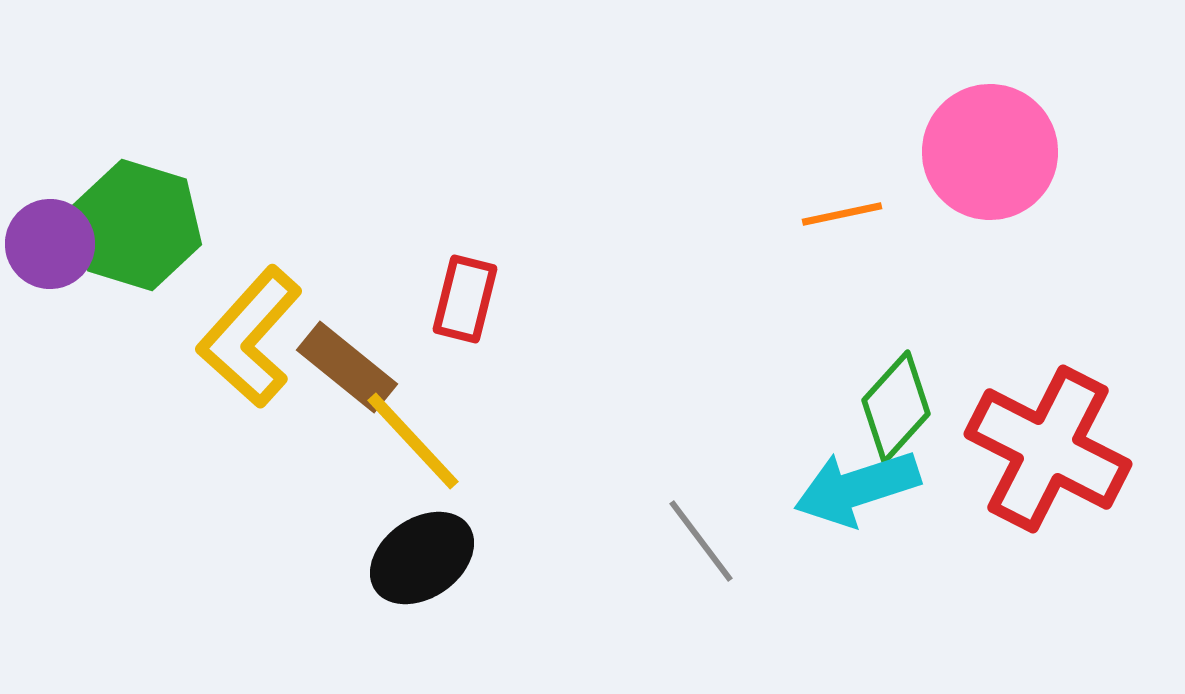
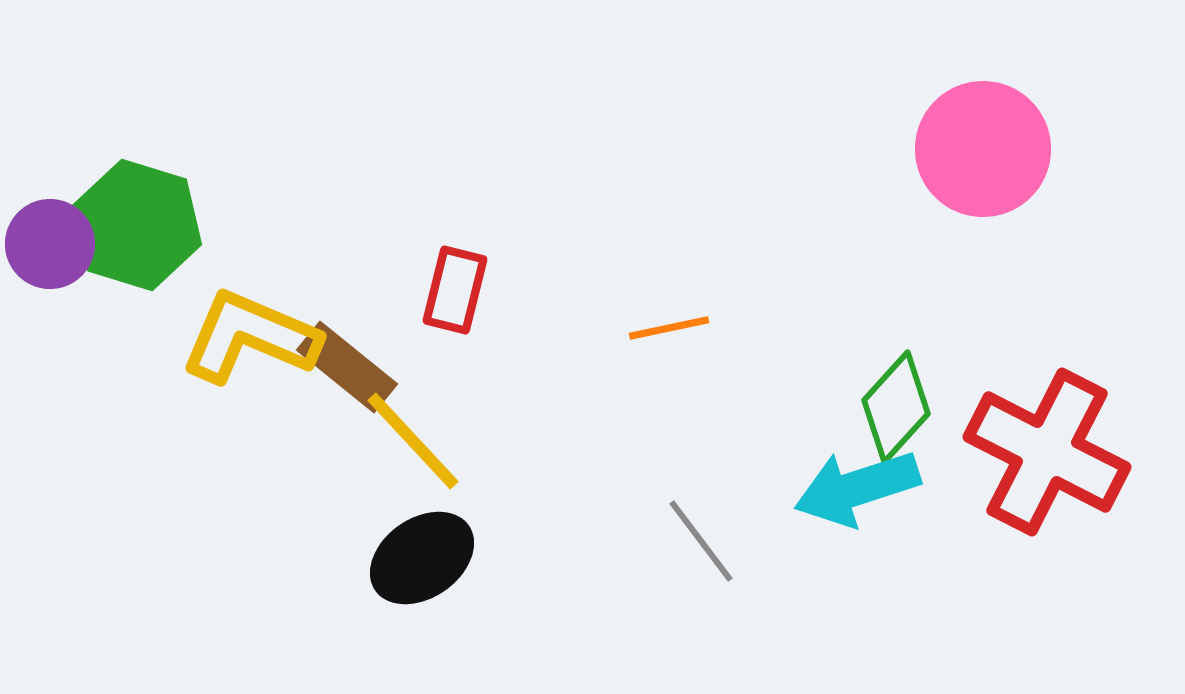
pink circle: moved 7 px left, 3 px up
orange line: moved 173 px left, 114 px down
red rectangle: moved 10 px left, 9 px up
yellow L-shape: rotated 71 degrees clockwise
red cross: moved 1 px left, 3 px down
